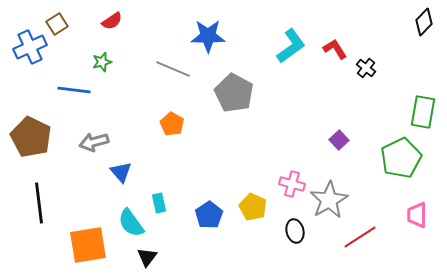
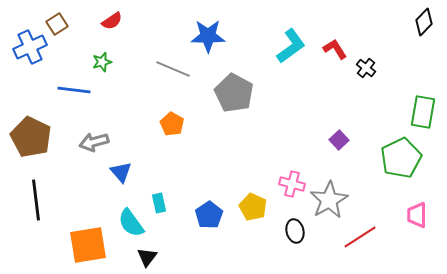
black line: moved 3 px left, 3 px up
